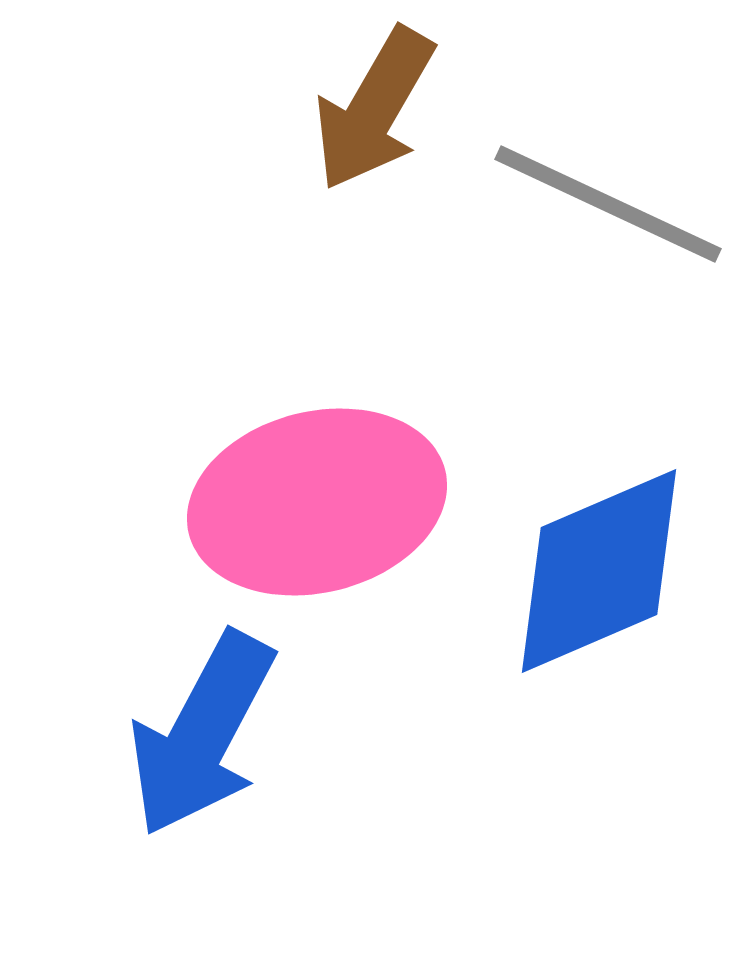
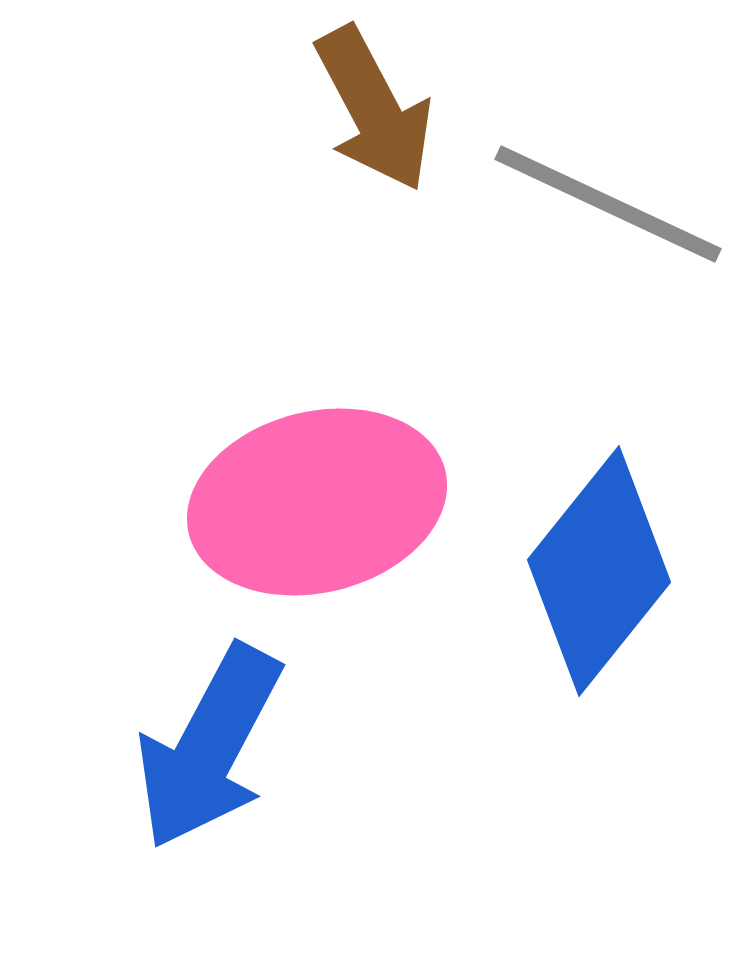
brown arrow: rotated 58 degrees counterclockwise
blue diamond: rotated 28 degrees counterclockwise
blue arrow: moved 7 px right, 13 px down
